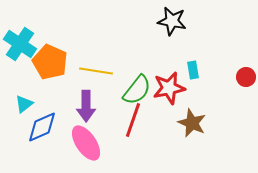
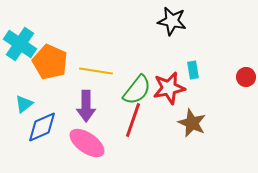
pink ellipse: moved 1 px right; rotated 21 degrees counterclockwise
